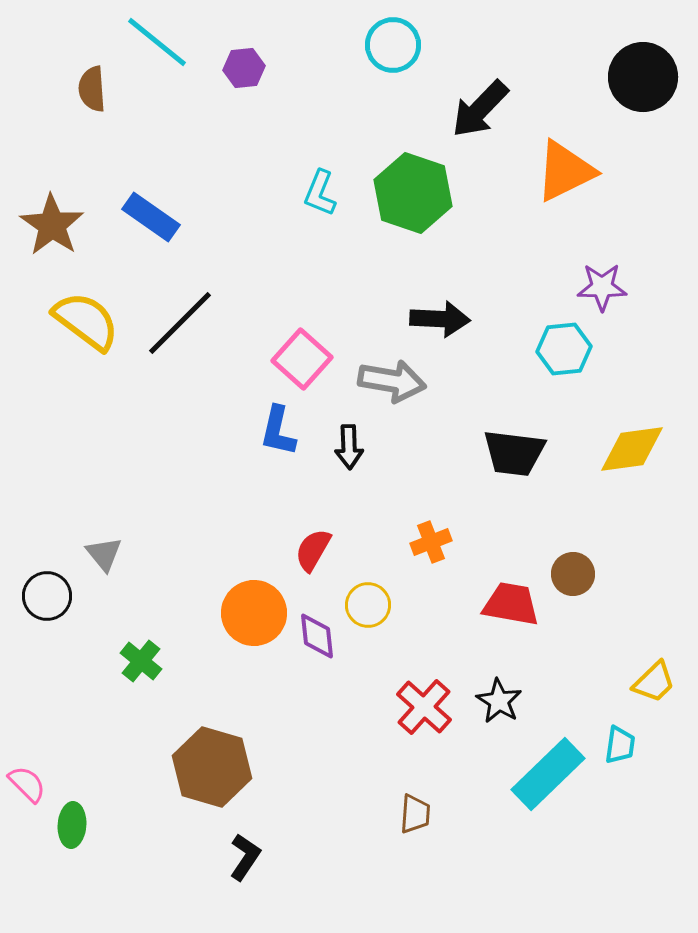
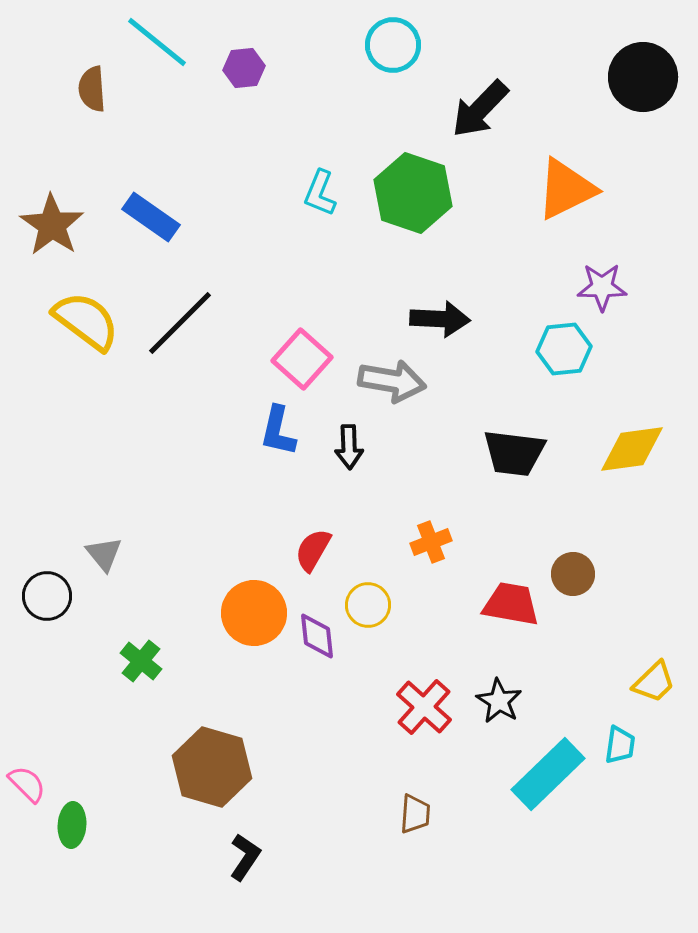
orange triangle at (565, 171): moved 1 px right, 18 px down
